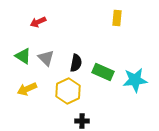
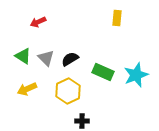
black semicircle: moved 6 px left, 4 px up; rotated 132 degrees counterclockwise
cyan star: moved 1 px right, 5 px up; rotated 15 degrees counterclockwise
